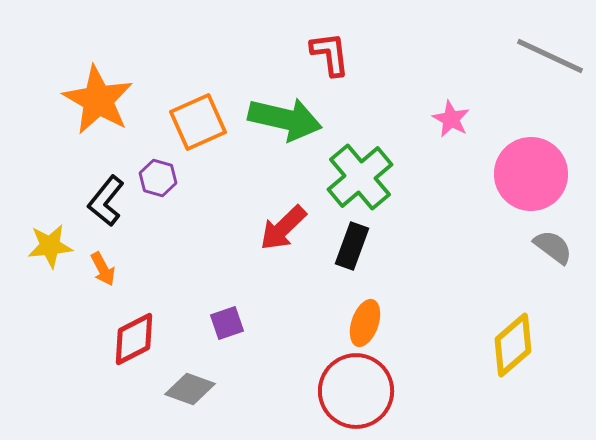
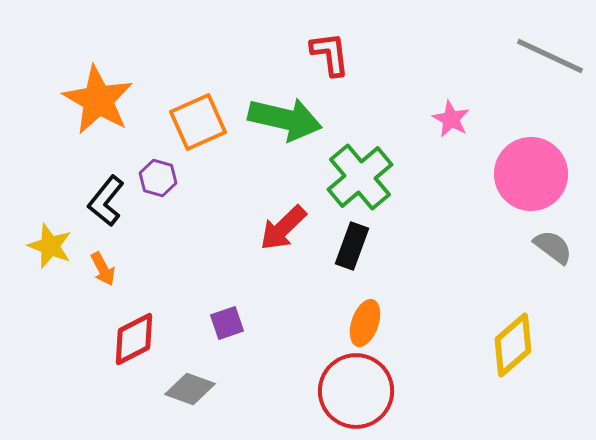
yellow star: rotated 27 degrees clockwise
